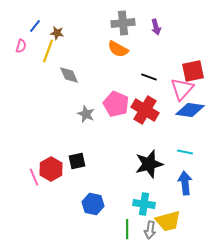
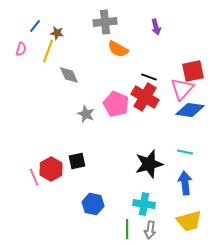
gray cross: moved 18 px left, 1 px up
pink semicircle: moved 3 px down
red cross: moved 13 px up
yellow trapezoid: moved 21 px right
